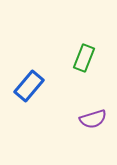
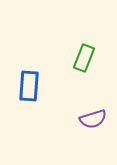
blue rectangle: rotated 36 degrees counterclockwise
